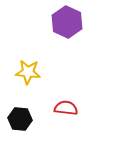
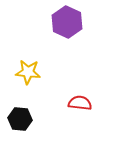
red semicircle: moved 14 px right, 5 px up
